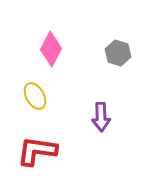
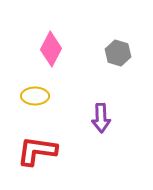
yellow ellipse: rotated 60 degrees counterclockwise
purple arrow: moved 1 px down
